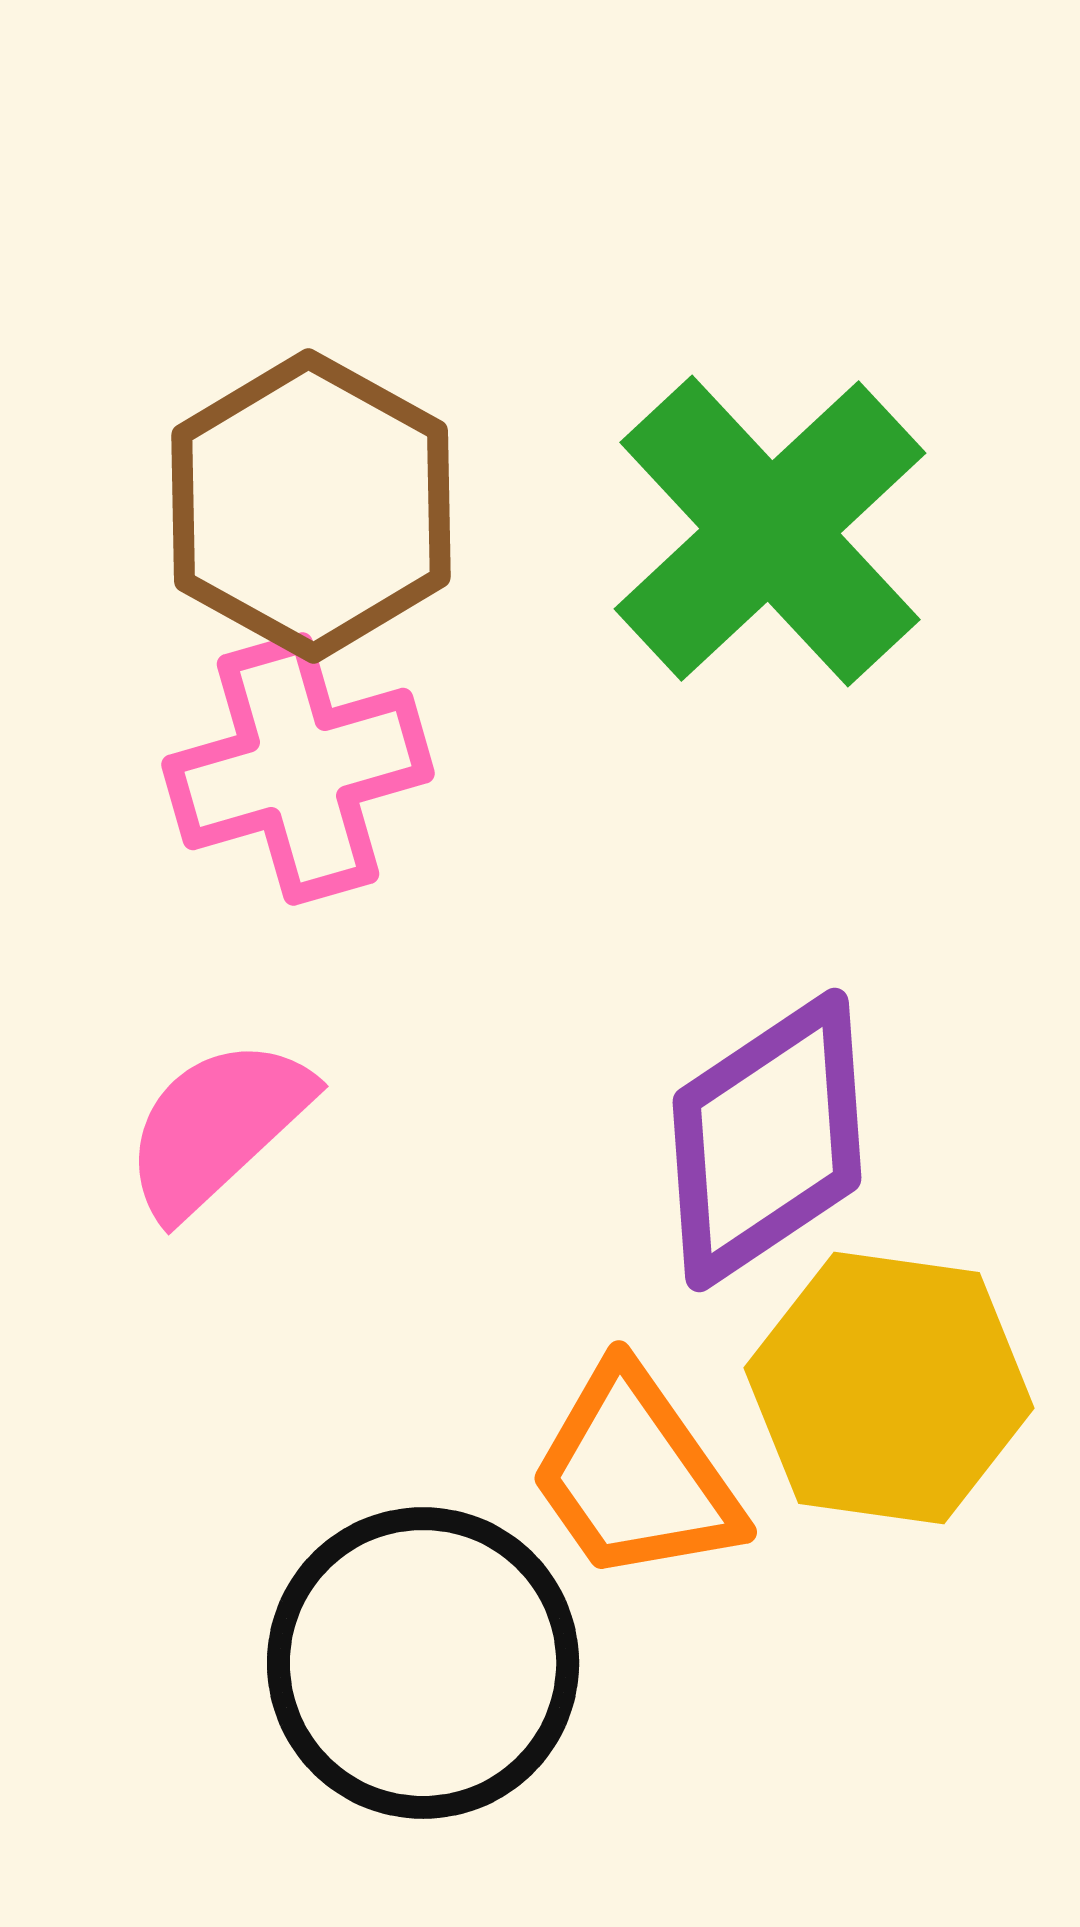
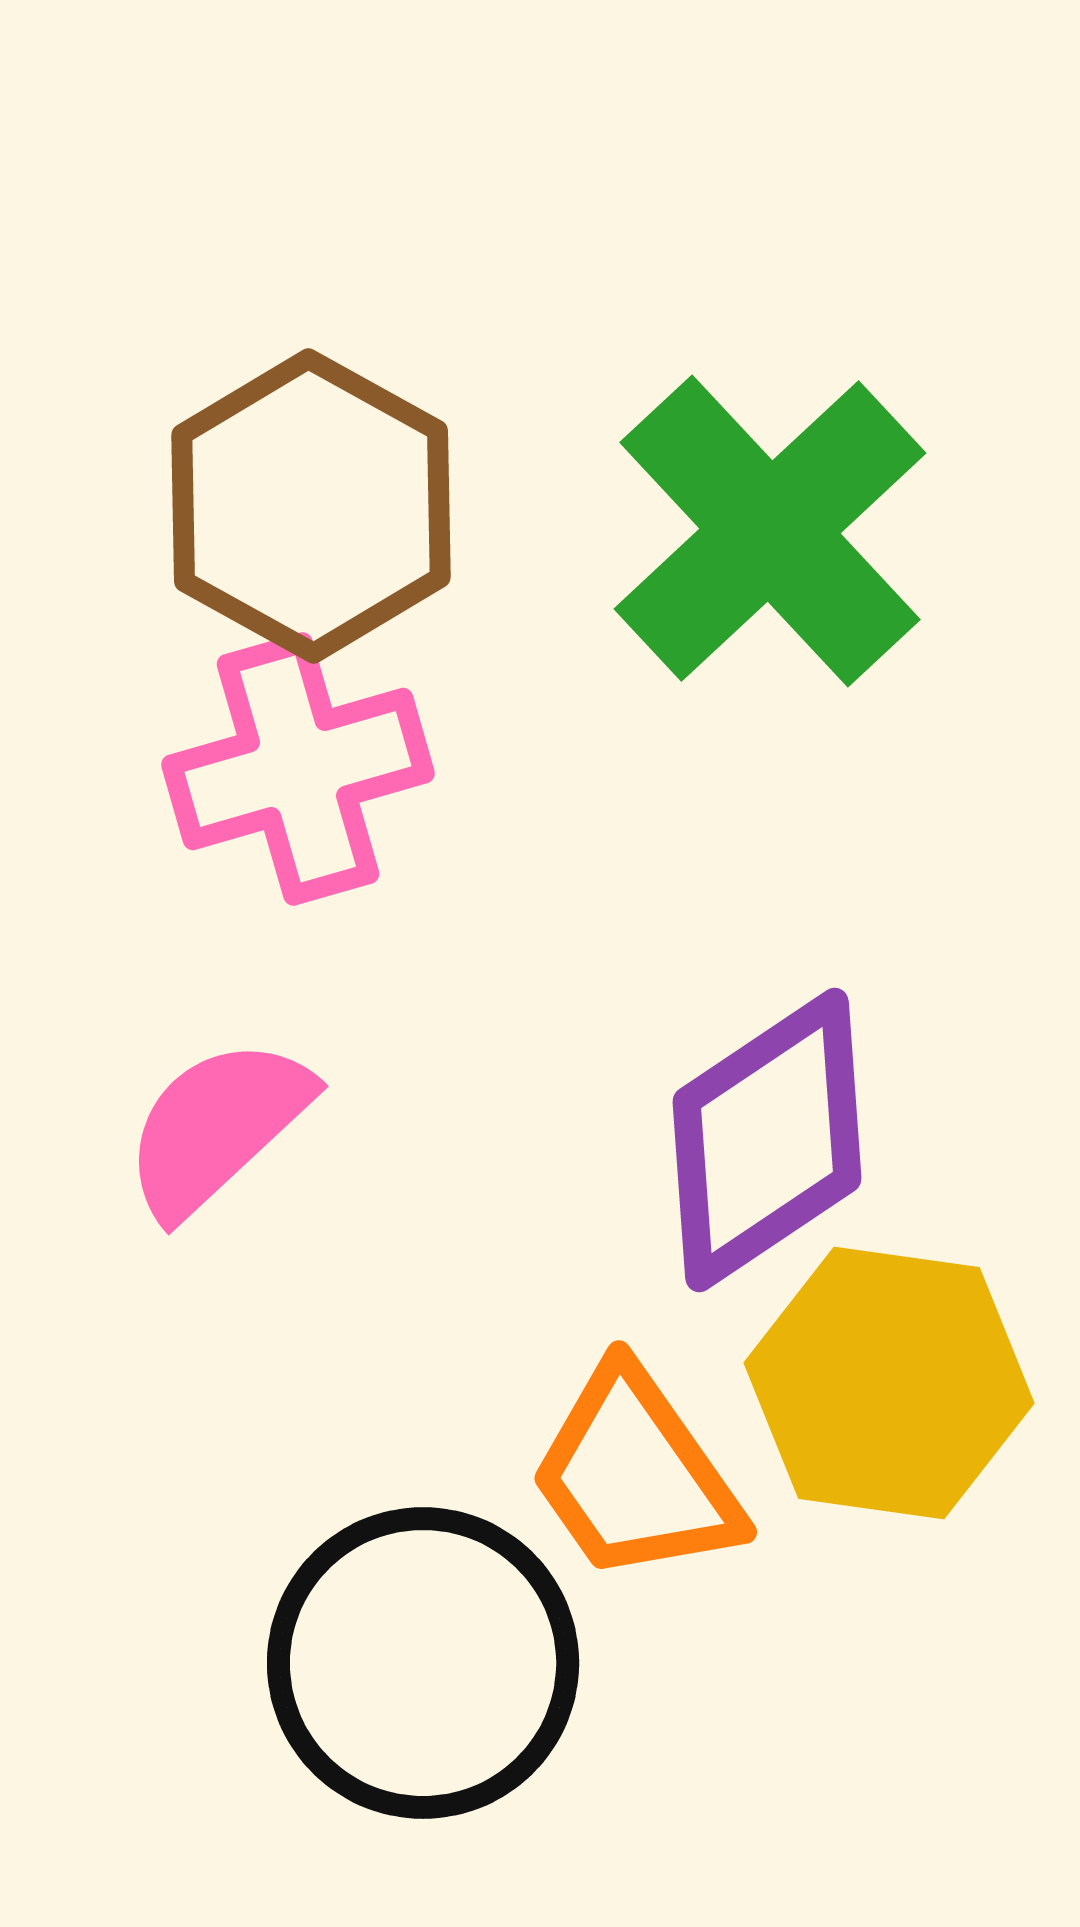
yellow hexagon: moved 5 px up
